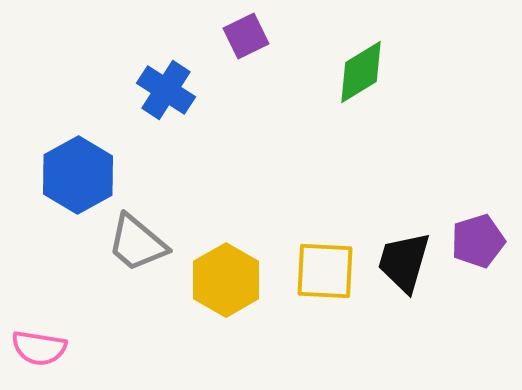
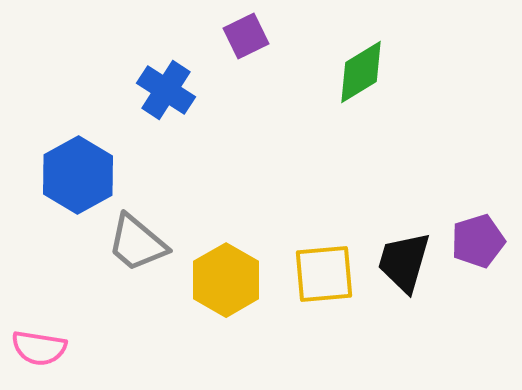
yellow square: moved 1 px left, 3 px down; rotated 8 degrees counterclockwise
